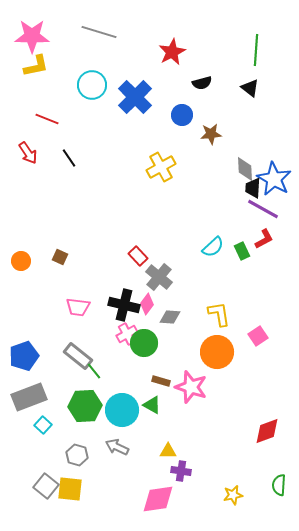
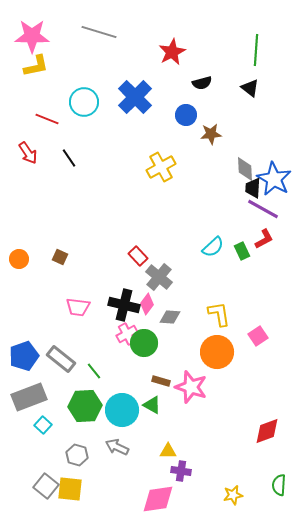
cyan circle at (92, 85): moved 8 px left, 17 px down
blue circle at (182, 115): moved 4 px right
orange circle at (21, 261): moved 2 px left, 2 px up
gray rectangle at (78, 356): moved 17 px left, 3 px down
